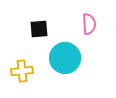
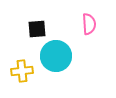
black square: moved 2 px left
cyan circle: moved 9 px left, 2 px up
